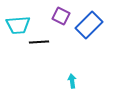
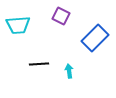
blue rectangle: moved 6 px right, 13 px down
black line: moved 22 px down
cyan arrow: moved 3 px left, 10 px up
